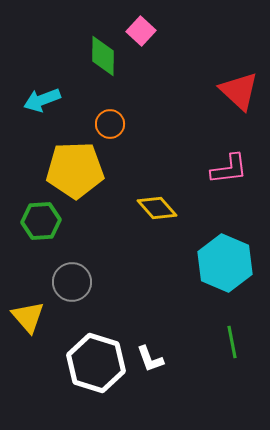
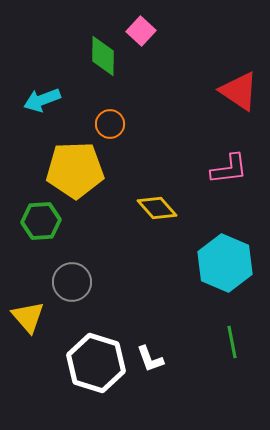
red triangle: rotated 9 degrees counterclockwise
